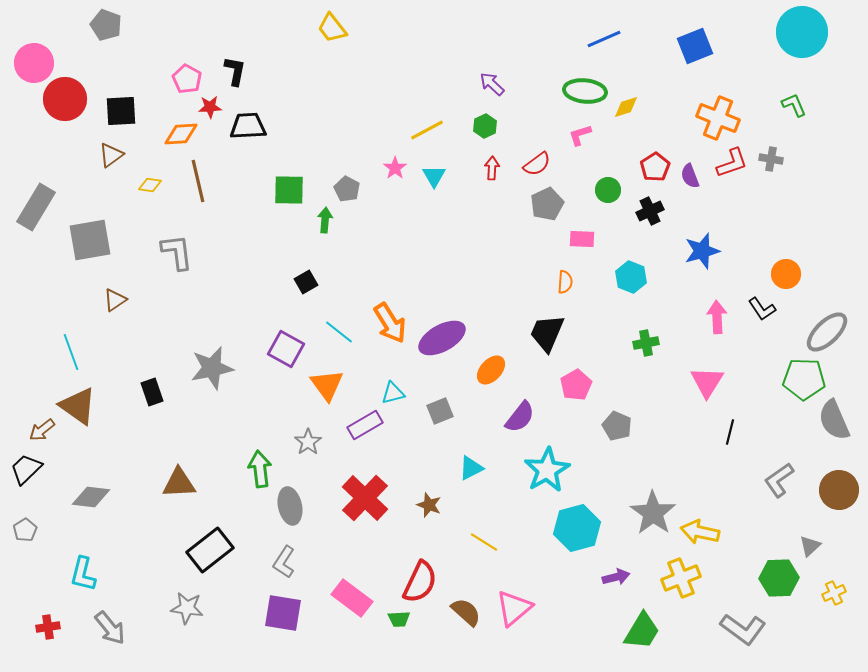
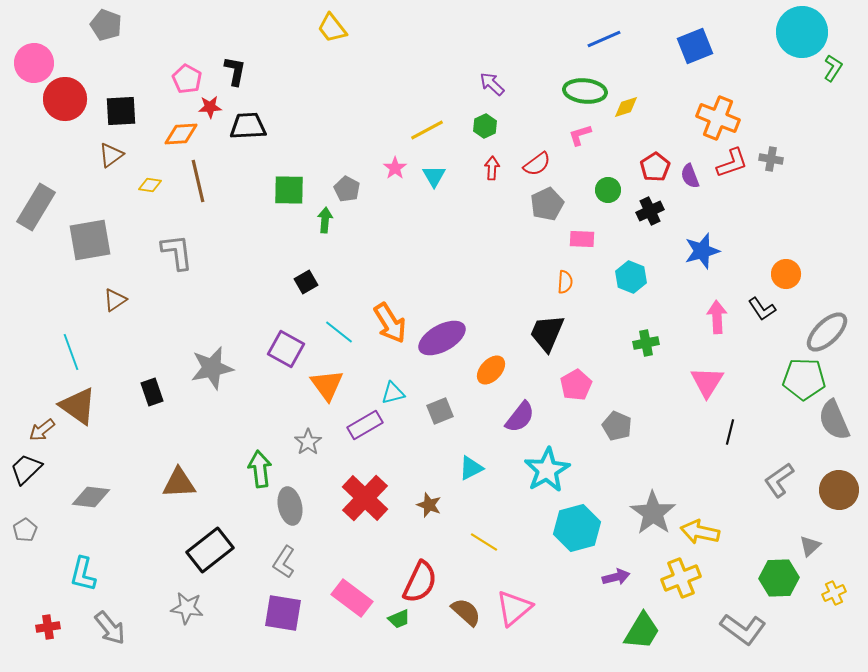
green L-shape at (794, 105): moved 39 px right, 37 px up; rotated 56 degrees clockwise
green trapezoid at (399, 619): rotated 20 degrees counterclockwise
